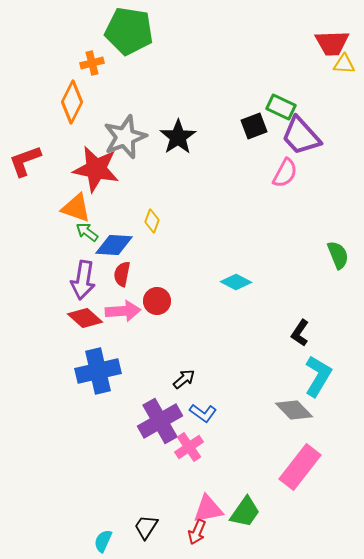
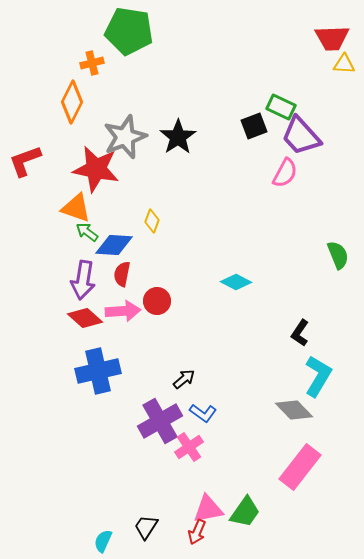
red trapezoid: moved 5 px up
